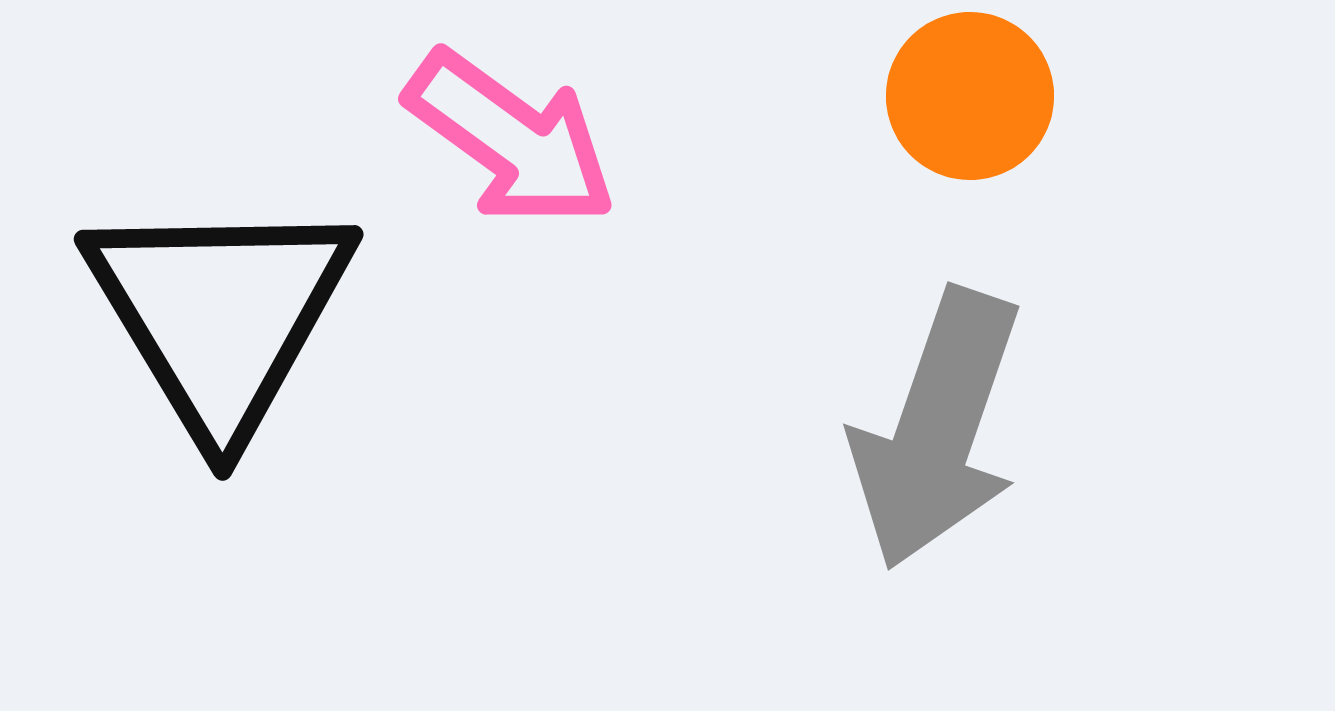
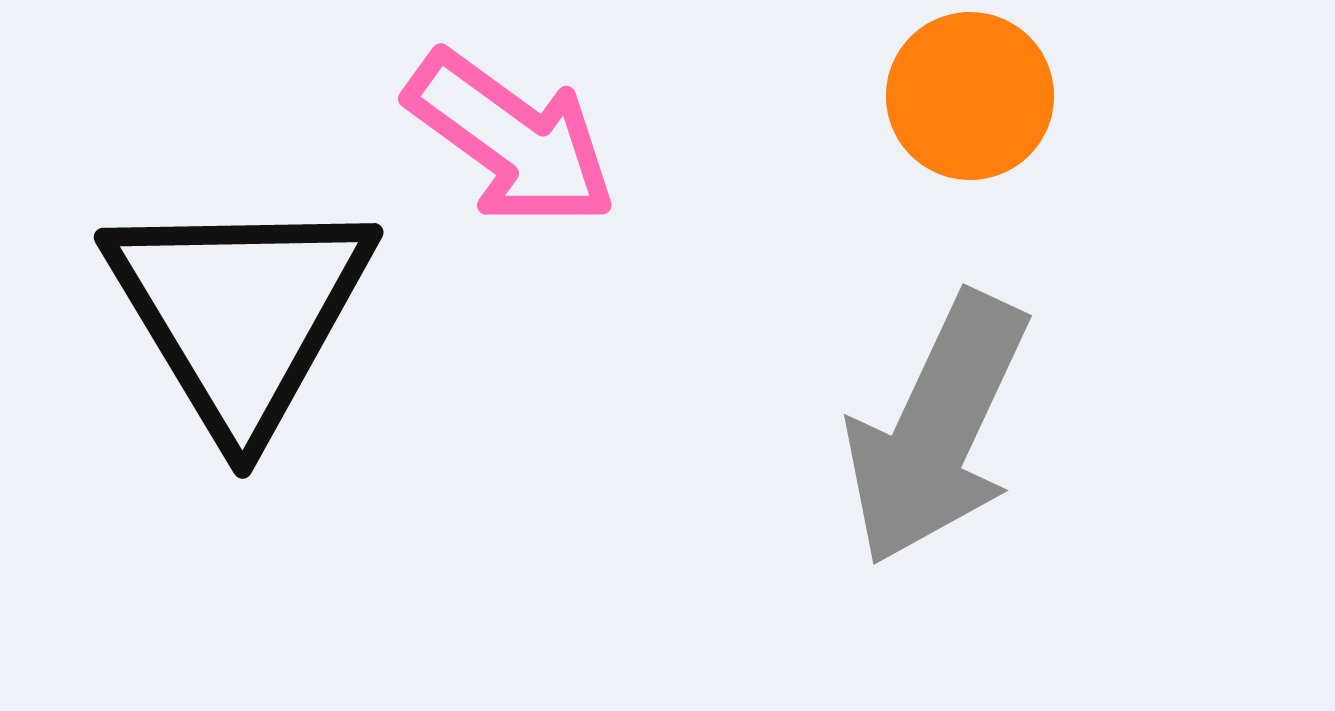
black triangle: moved 20 px right, 2 px up
gray arrow: rotated 6 degrees clockwise
